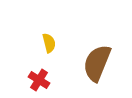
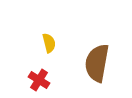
brown semicircle: rotated 12 degrees counterclockwise
